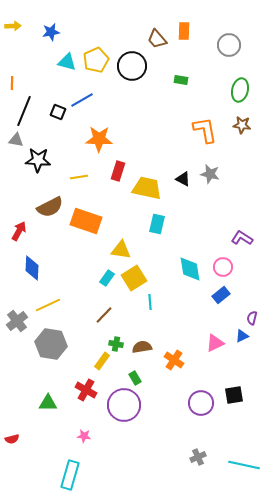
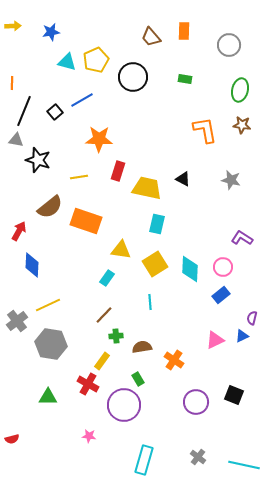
brown trapezoid at (157, 39): moved 6 px left, 2 px up
black circle at (132, 66): moved 1 px right, 11 px down
green rectangle at (181, 80): moved 4 px right, 1 px up
black square at (58, 112): moved 3 px left; rotated 28 degrees clockwise
black star at (38, 160): rotated 15 degrees clockwise
gray star at (210, 174): moved 21 px right, 6 px down
brown semicircle at (50, 207): rotated 12 degrees counterclockwise
blue diamond at (32, 268): moved 3 px up
cyan diamond at (190, 269): rotated 12 degrees clockwise
yellow square at (134, 278): moved 21 px right, 14 px up
pink triangle at (215, 343): moved 3 px up
green cross at (116, 344): moved 8 px up; rotated 16 degrees counterclockwise
green rectangle at (135, 378): moved 3 px right, 1 px down
red cross at (86, 390): moved 2 px right, 6 px up
black square at (234, 395): rotated 30 degrees clockwise
green triangle at (48, 403): moved 6 px up
purple circle at (201, 403): moved 5 px left, 1 px up
pink star at (84, 436): moved 5 px right
gray cross at (198, 457): rotated 28 degrees counterclockwise
cyan rectangle at (70, 475): moved 74 px right, 15 px up
